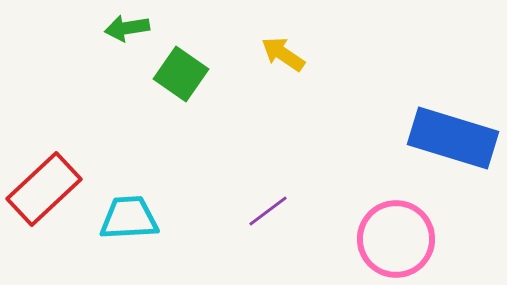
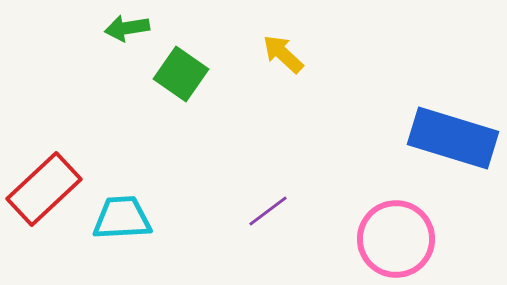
yellow arrow: rotated 9 degrees clockwise
cyan trapezoid: moved 7 px left
